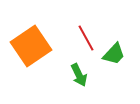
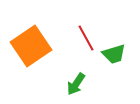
green trapezoid: rotated 30 degrees clockwise
green arrow: moved 3 px left, 9 px down; rotated 60 degrees clockwise
